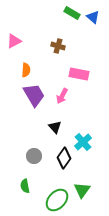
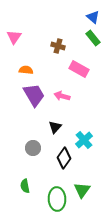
green rectangle: moved 21 px right, 25 px down; rotated 21 degrees clockwise
pink triangle: moved 4 px up; rotated 28 degrees counterclockwise
orange semicircle: rotated 88 degrees counterclockwise
pink rectangle: moved 5 px up; rotated 18 degrees clockwise
pink arrow: rotated 77 degrees clockwise
black triangle: rotated 24 degrees clockwise
cyan cross: moved 1 px right, 2 px up
gray circle: moved 1 px left, 8 px up
green ellipse: moved 1 px up; rotated 45 degrees counterclockwise
